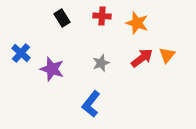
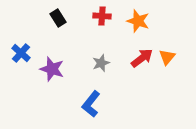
black rectangle: moved 4 px left
orange star: moved 1 px right, 2 px up
orange triangle: moved 2 px down
